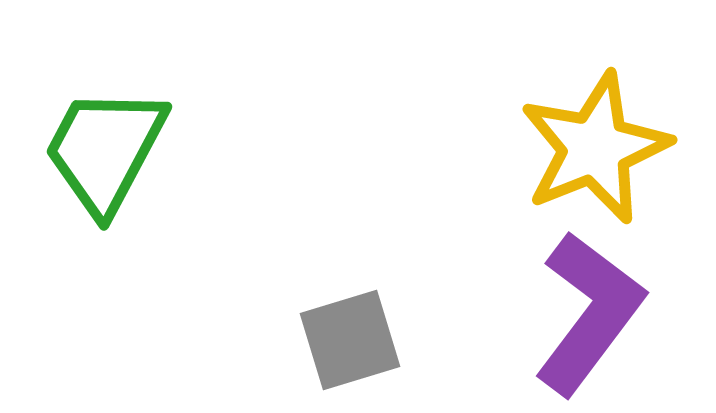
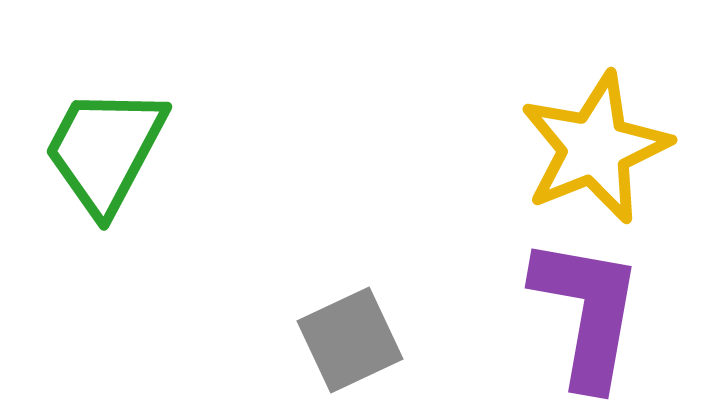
purple L-shape: moved 2 px left, 1 px up; rotated 27 degrees counterclockwise
gray square: rotated 8 degrees counterclockwise
